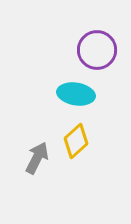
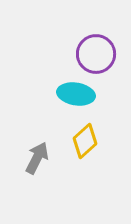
purple circle: moved 1 px left, 4 px down
yellow diamond: moved 9 px right
